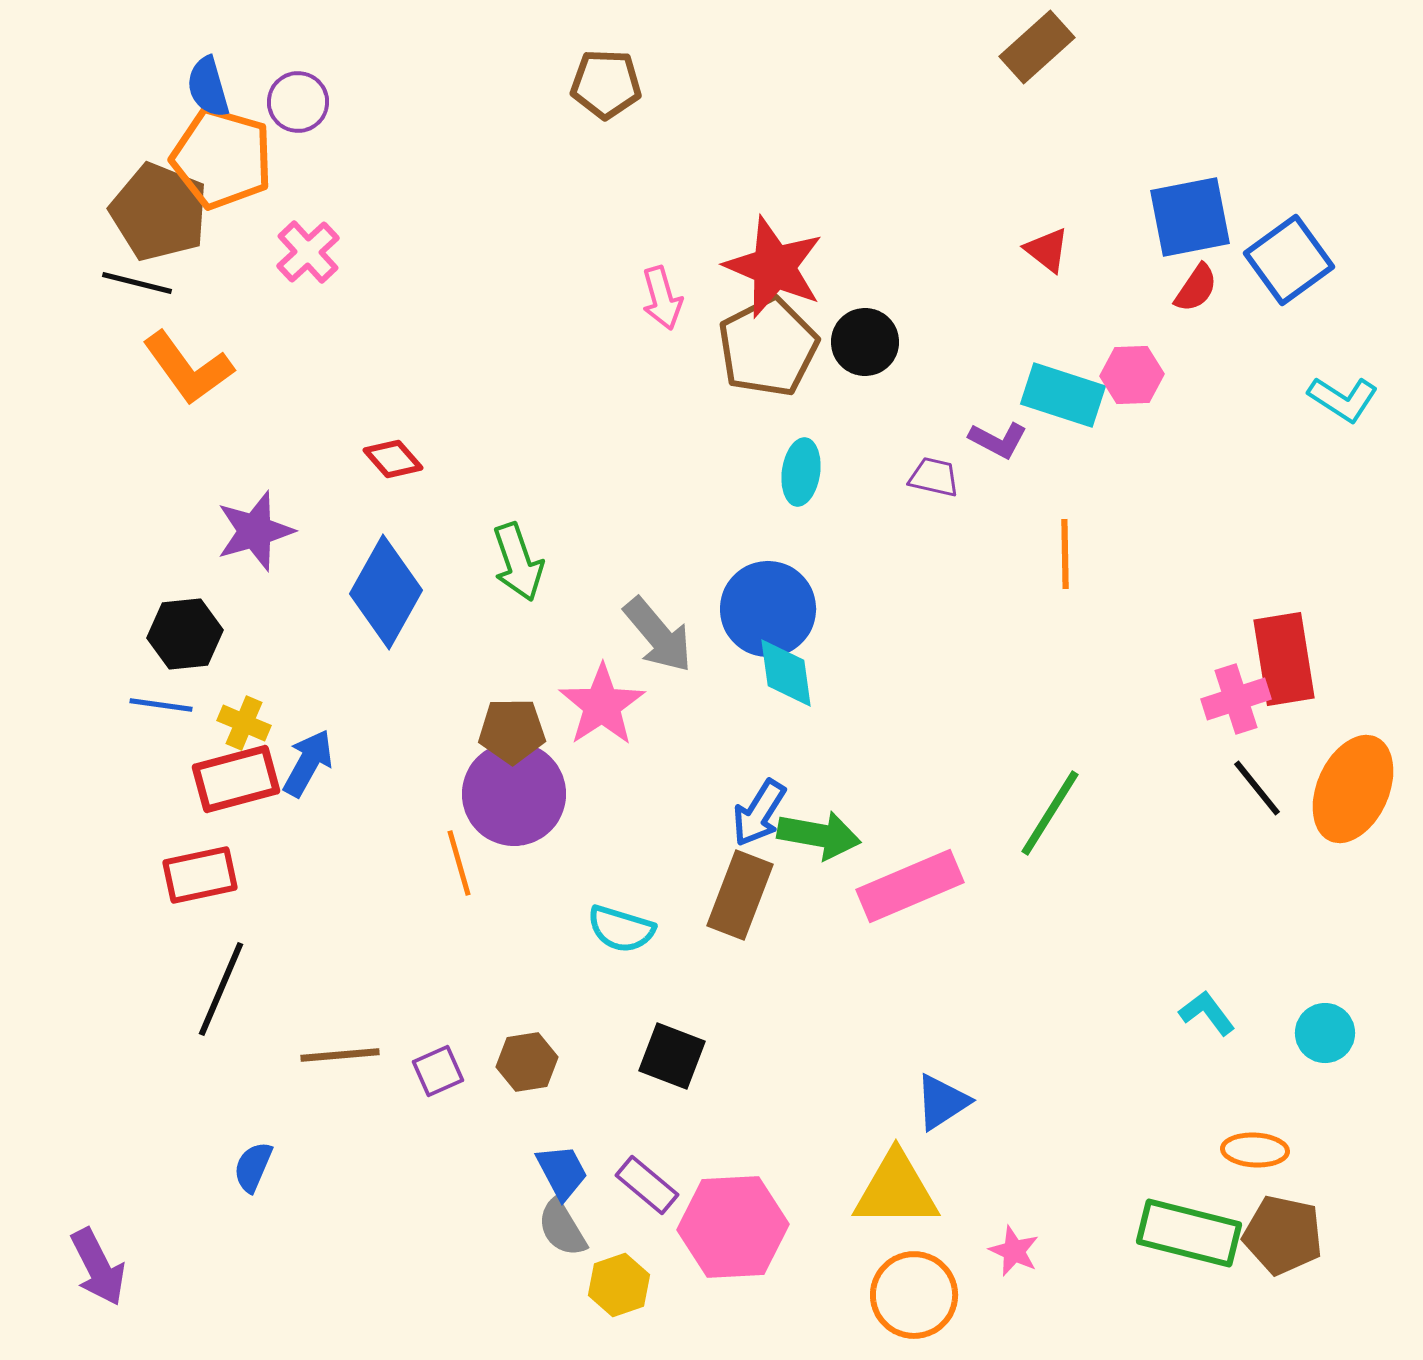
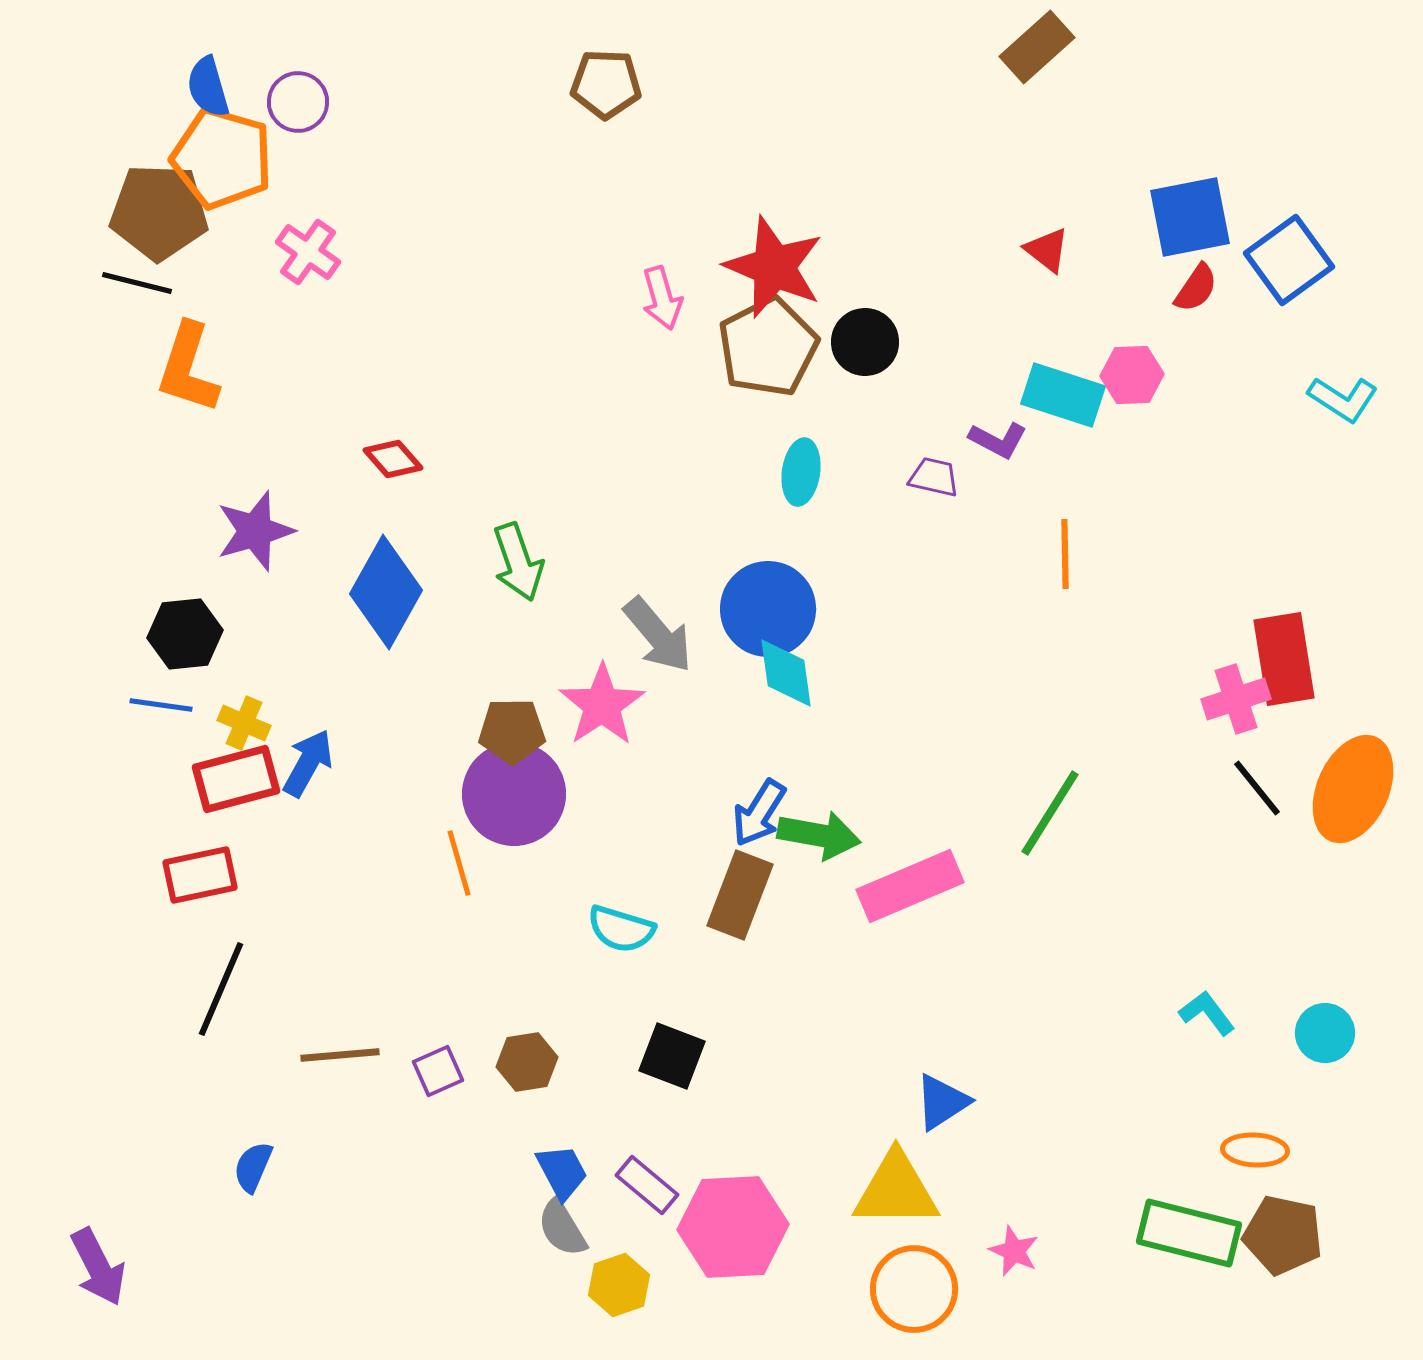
brown pentagon at (159, 212): rotated 20 degrees counterclockwise
pink cross at (308, 252): rotated 12 degrees counterclockwise
orange L-shape at (188, 368): rotated 54 degrees clockwise
orange circle at (914, 1295): moved 6 px up
